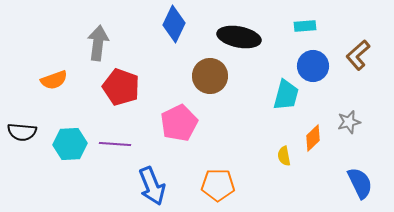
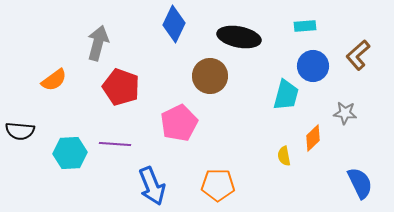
gray arrow: rotated 8 degrees clockwise
orange semicircle: rotated 16 degrees counterclockwise
gray star: moved 4 px left, 9 px up; rotated 20 degrees clockwise
black semicircle: moved 2 px left, 1 px up
cyan hexagon: moved 9 px down
